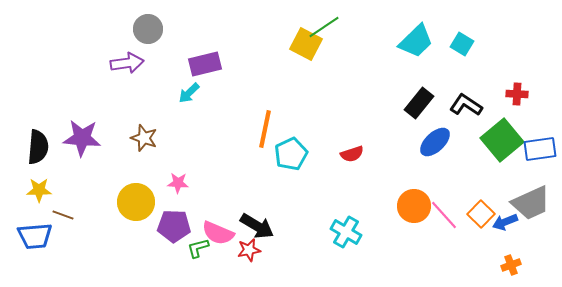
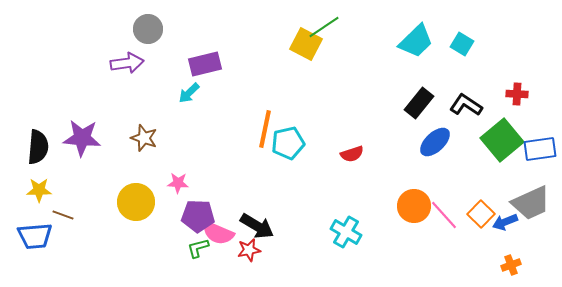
cyan pentagon: moved 3 px left, 11 px up; rotated 12 degrees clockwise
purple pentagon: moved 24 px right, 10 px up
